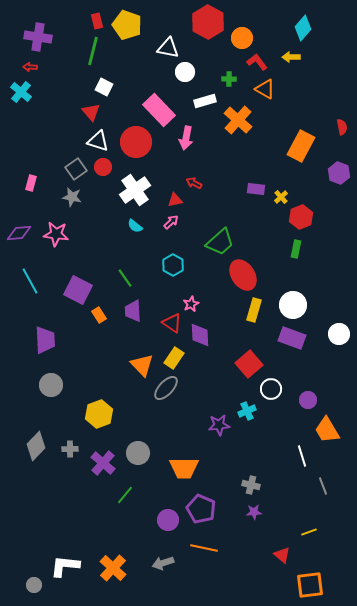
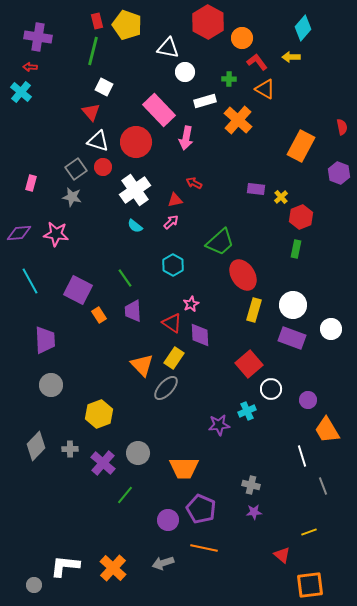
white circle at (339, 334): moved 8 px left, 5 px up
